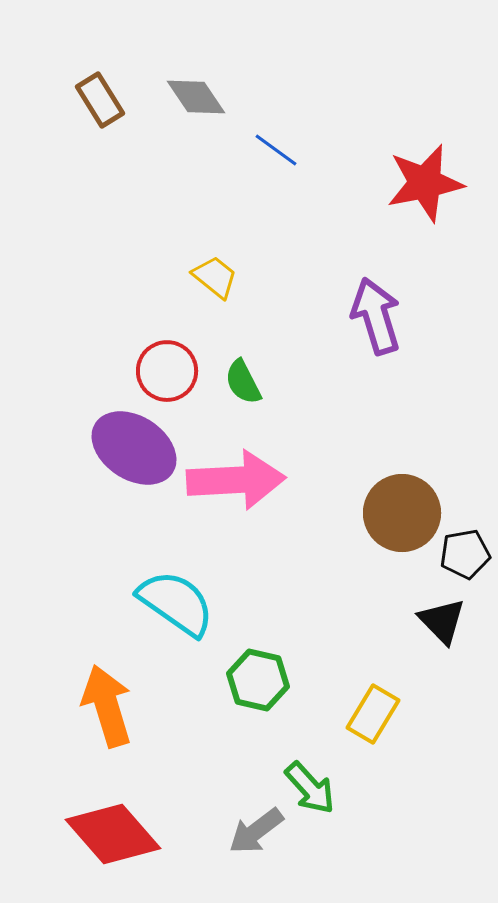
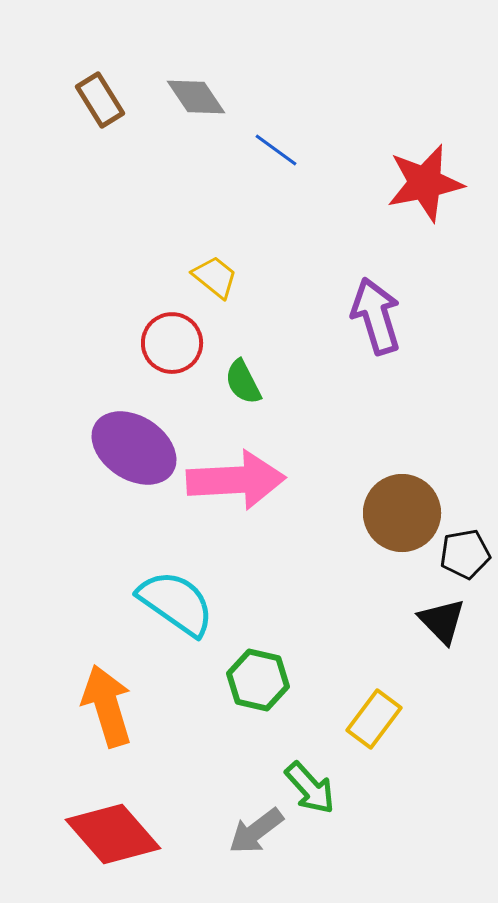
red circle: moved 5 px right, 28 px up
yellow rectangle: moved 1 px right, 5 px down; rotated 6 degrees clockwise
